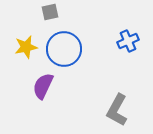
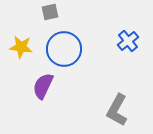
blue cross: rotated 15 degrees counterclockwise
yellow star: moved 5 px left; rotated 20 degrees clockwise
